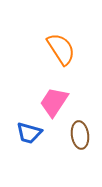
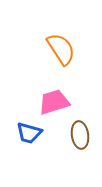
pink trapezoid: rotated 40 degrees clockwise
